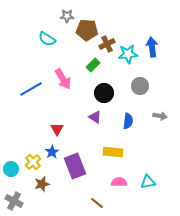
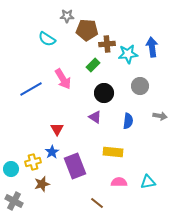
brown cross: rotated 21 degrees clockwise
yellow cross: rotated 28 degrees clockwise
